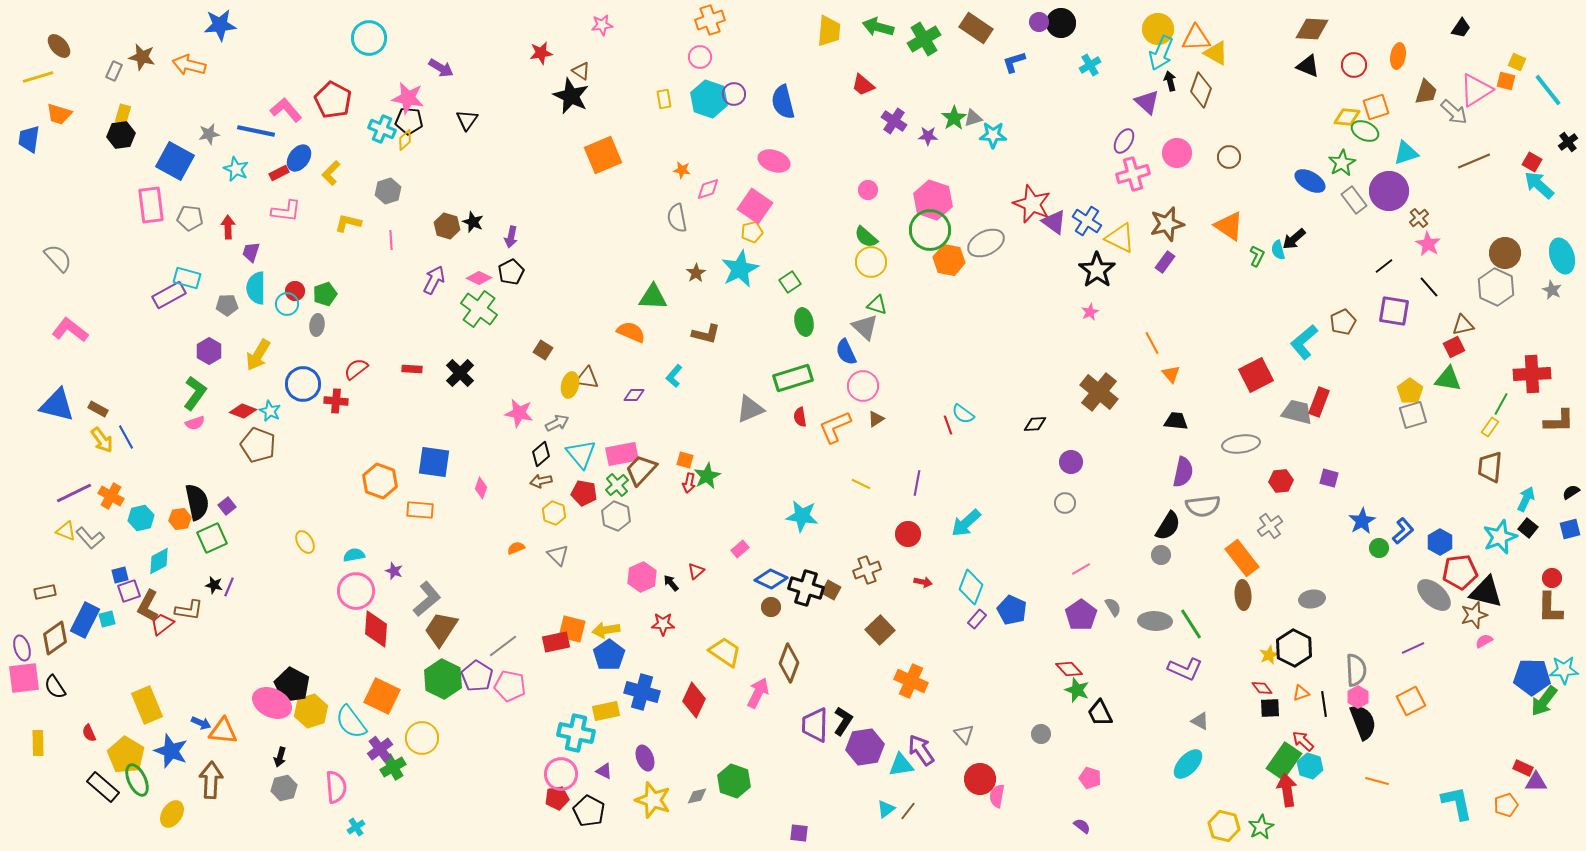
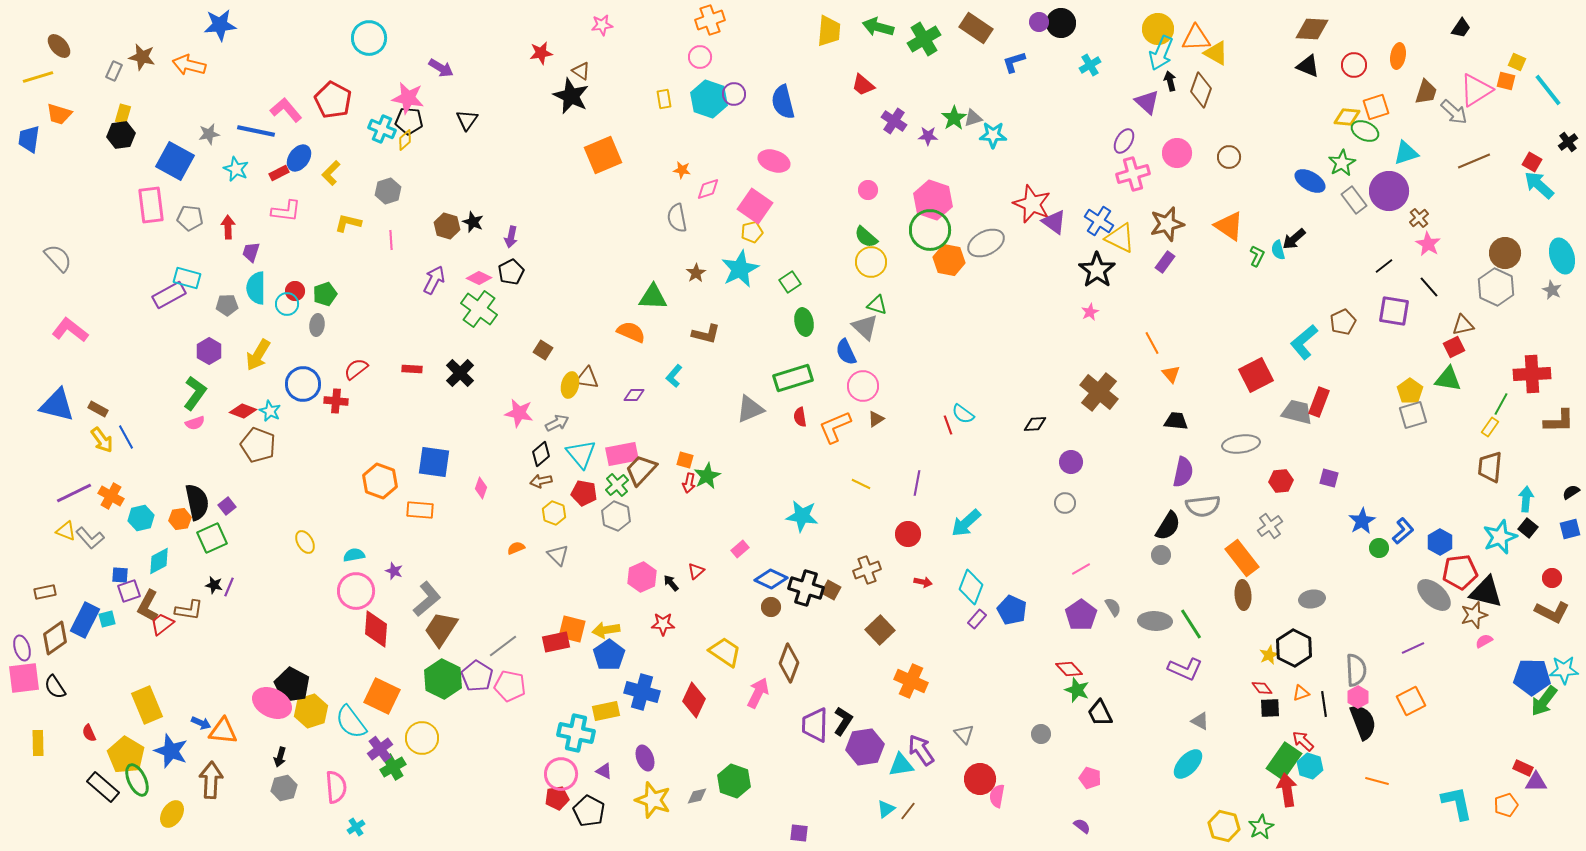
blue cross at (1087, 221): moved 12 px right
cyan arrow at (1526, 499): rotated 20 degrees counterclockwise
blue square at (120, 575): rotated 18 degrees clockwise
brown L-shape at (1550, 608): moved 2 px right, 4 px down; rotated 64 degrees counterclockwise
